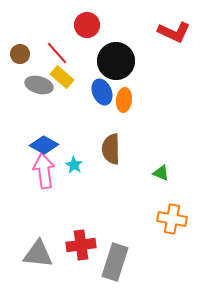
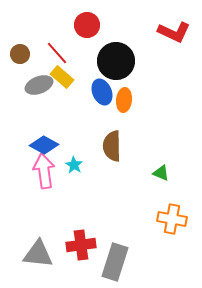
gray ellipse: rotated 36 degrees counterclockwise
brown semicircle: moved 1 px right, 3 px up
